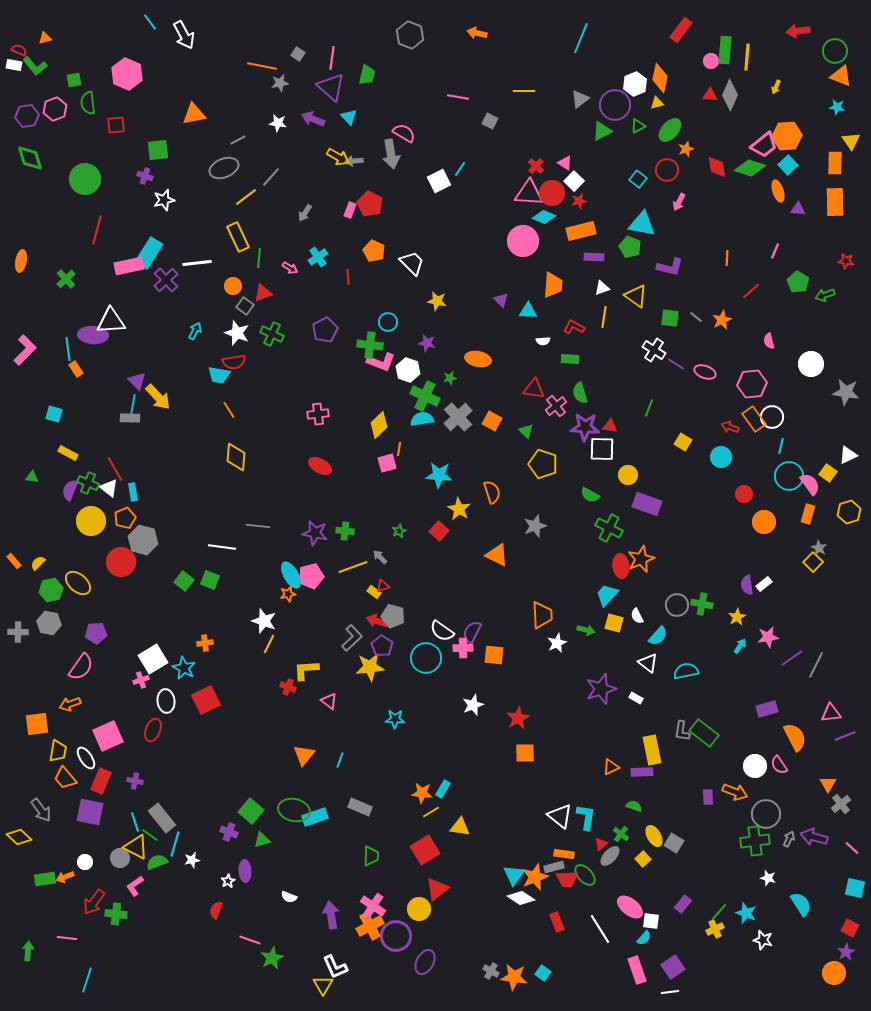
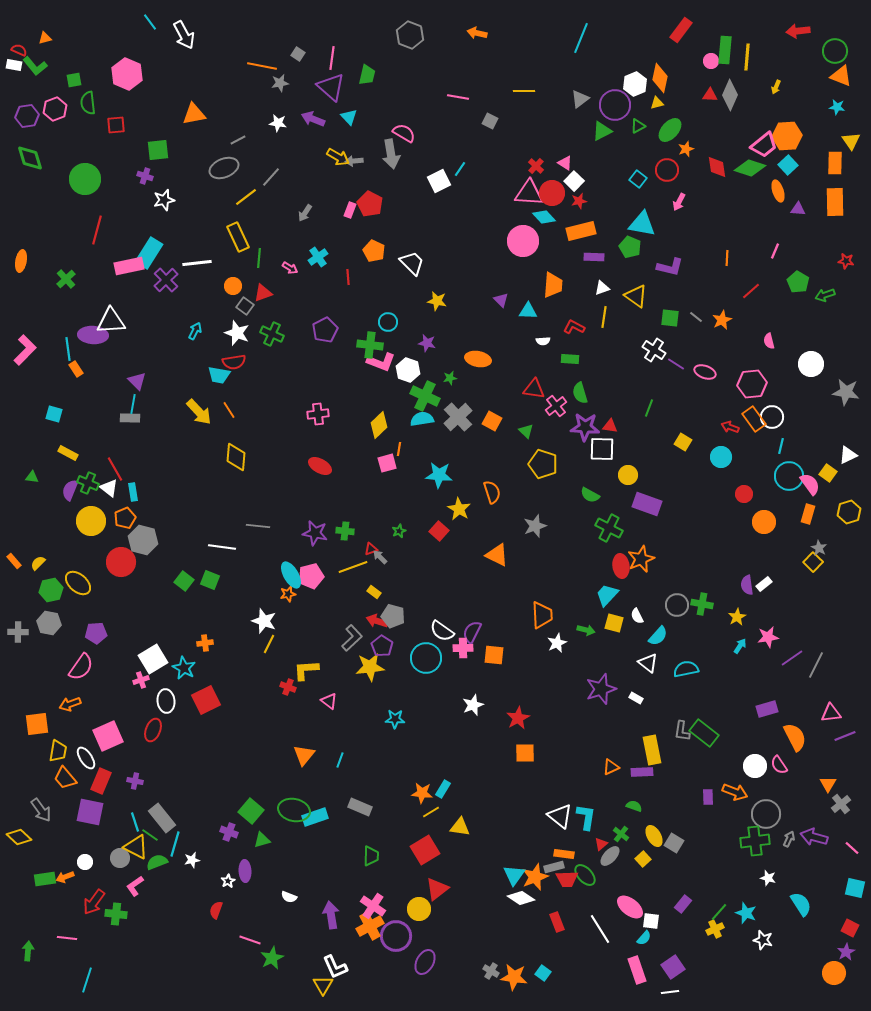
cyan diamond at (544, 217): rotated 25 degrees clockwise
yellow arrow at (158, 397): moved 41 px right, 15 px down
red triangle at (383, 586): moved 12 px left, 37 px up
cyan semicircle at (686, 671): moved 2 px up
